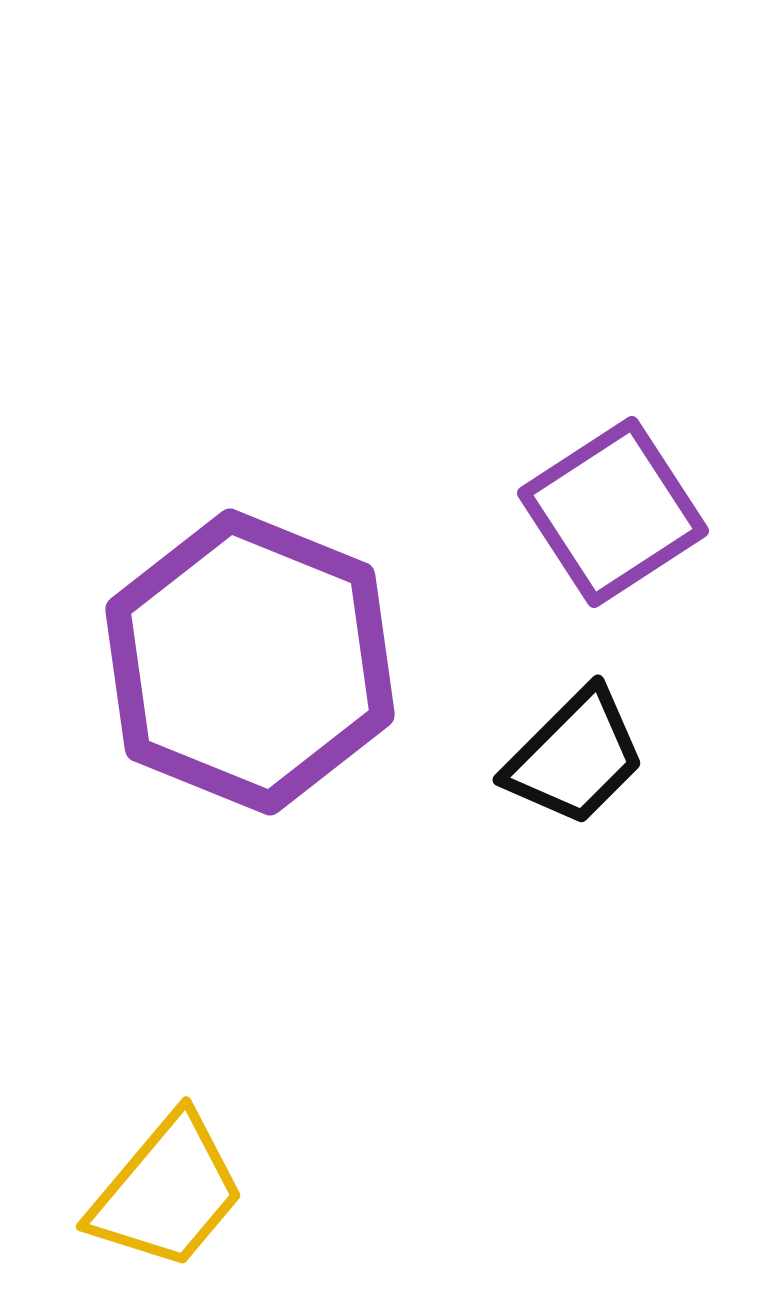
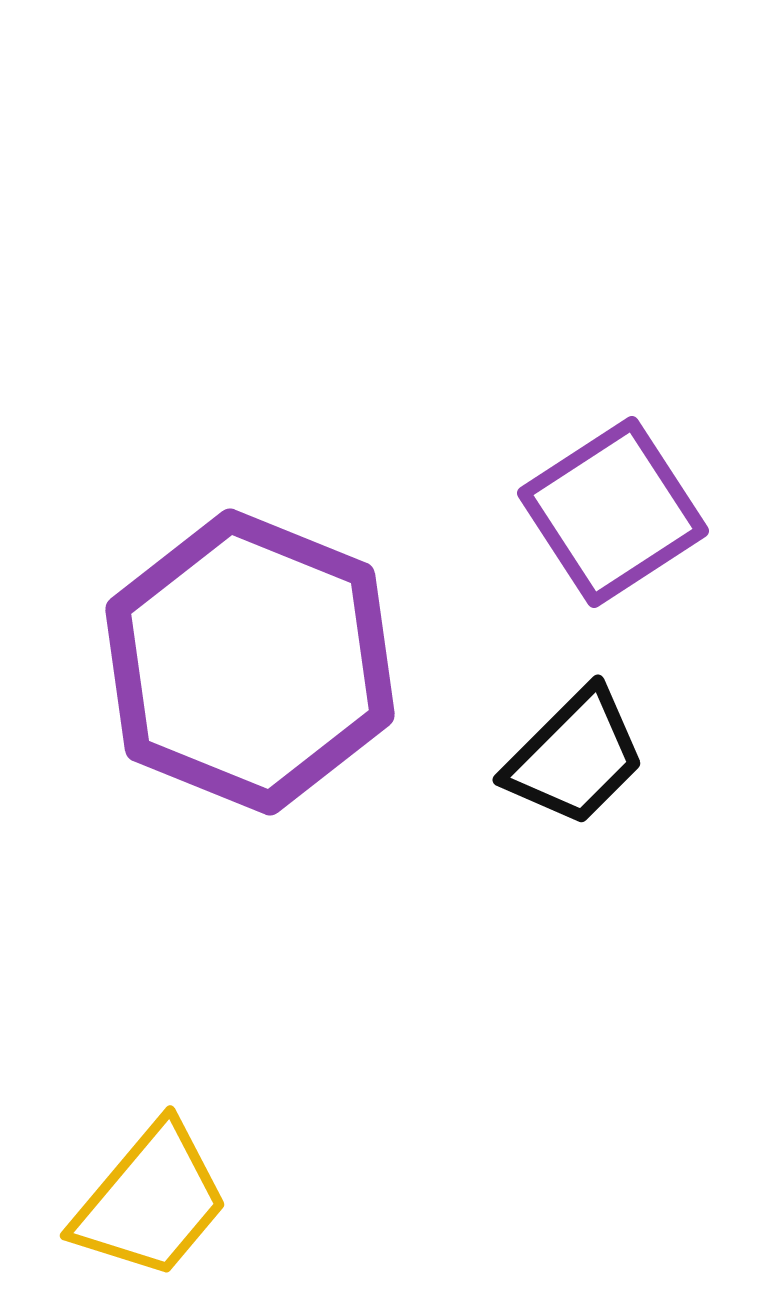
yellow trapezoid: moved 16 px left, 9 px down
